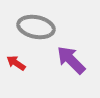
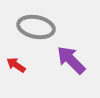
red arrow: moved 2 px down
